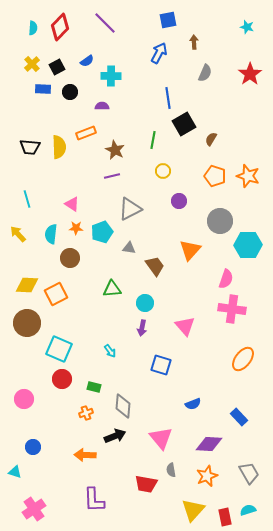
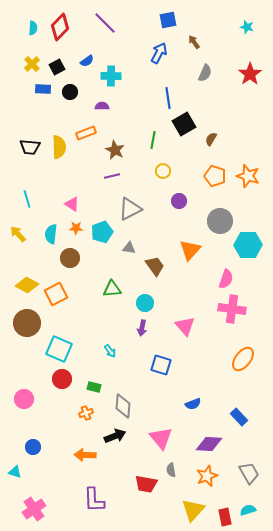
brown arrow at (194, 42): rotated 32 degrees counterclockwise
yellow diamond at (27, 285): rotated 25 degrees clockwise
